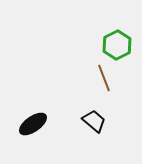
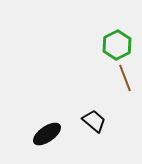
brown line: moved 21 px right
black ellipse: moved 14 px right, 10 px down
